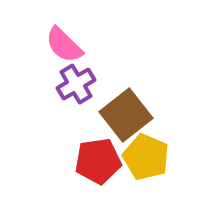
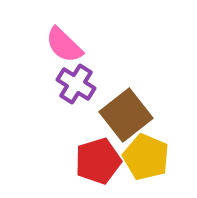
purple cross: rotated 27 degrees counterclockwise
red pentagon: rotated 9 degrees counterclockwise
